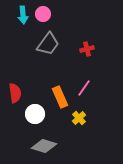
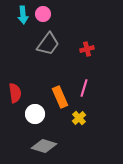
pink line: rotated 18 degrees counterclockwise
